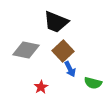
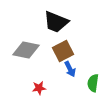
brown square: rotated 15 degrees clockwise
green semicircle: rotated 84 degrees clockwise
red star: moved 2 px left, 1 px down; rotated 24 degrees clockwise
